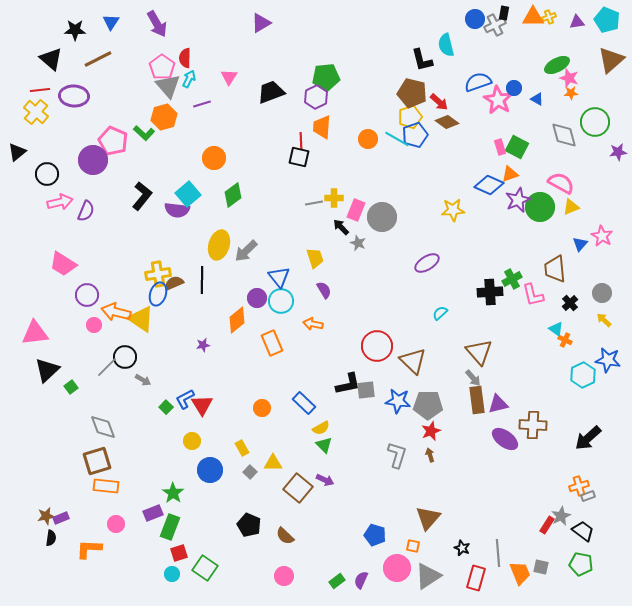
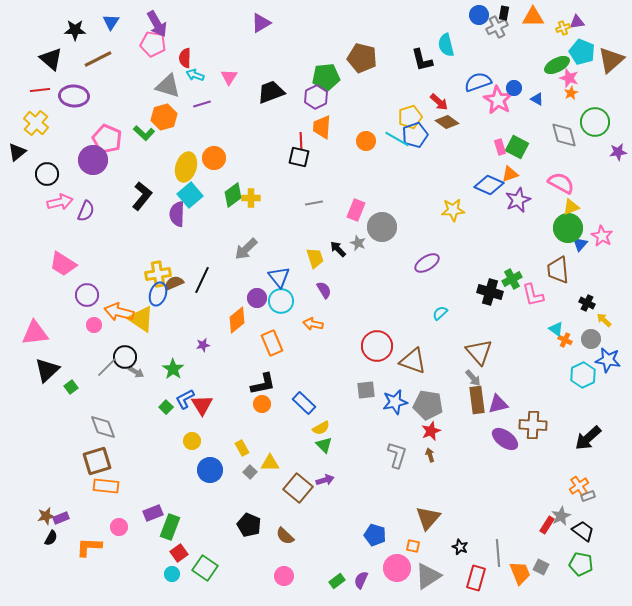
yellow cross at (549, 17): moved 14 px right, 11 px down
blue circle at (475, 19): moved 4 px right, 4 px up
cyan pentagon at (607, 20): moved 25 px left, 32 px down
gray cross at (495, 25): moved 2 px right, 2 px down
pink pentagon at (162, 67): moved 9 px left, 23 px up; rotated 25 degrees counterclockwise
cyan arrow at (189, 79): moved 6 px right, 4 px up; rotated 96 degrees counterclockwise
gray triangle at (168, 86): rotated 32 degrees counterclockwise
brown pentagon at (412, 93): moved 50 px left, 35 px up
orange star at (571, 93): rotated 24 degrees counterclockwise
yellow cross at (36, 112): moved 11 px down
orange circle at (368, 139): moved 2 px left, 2 px down
pink pentagon at (113, 141): moved 6 px left, 2 px up
cyan square at (188, 194): moved 2 px right, 1 px down
yellow cross at (334, 198): moved 83 px left
green circle at (540, 207): moved 28 px right, 21 px down
purple semicircle at (177, 210): moved 4 px down; rotated 85 degrees clockwise
gray circle at (382, 217): moved 10 px down
black arrow at (341, 227): moved 3 px left, 22 px down
yellow ellipse at (219, 245): moved 33 px left, 78 px up
gray arrow at (246, 251): moved 2 px up
brown trapezoid at (555, 269): moved 3 px right, 1 px down
black line at (202, 280): rotated 24 degrees clockwise
black cross at (490, 292): rotated 20 degrees clockwise
gray circle at (602, 293): moved 11 px left, 46 px down
black cross at (570, 303): moved 17 px right; rotated 21 degrees counterclockwise
orange arrow at (116, 312): moved 3 px right
brown triangle at (413, 361): rotated 24 degrees counterclockwise
gray arrow at (143, 380): moved 7 px left, 8 px up
black L-shape at (348, 384): moved 85 px left
blue star at (398, 401): moved 3 px left, 1 px down; rotated 20 degrees counterclockwise
gray pentagon at (428, 405): rotated 8 degrees clockwise
orange circle at (262, 408): moved 4 px up
yellow triangle at (273, 463): moved 3 px left
purple arrow at (325, 480): rotated 42 degrees counterclockwise
orange cross at (579, 486): rotated 18 degrees counterclockwise
green star at (173, 493): moved 124 px up
pink circle at (116, 524): moved 3 px right, 3 px down
black semicircle at (51, 538): rotated 21 degrees clockwise
black star at (462, 548): moved 2 px left, 1 px up
orange L-shape at (89, 549): moved 2 px up
red square at (179, 553): rotated 18 degrees counterclockwise
gray square at (541, 567): rotated 14 degrees clockwise
